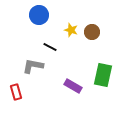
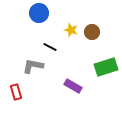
blue circle: moved 2 px up
green rectangle: moved 3 px right, 8 px up; rotated 60 degrees clockwise
